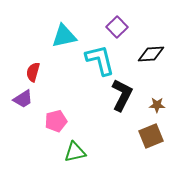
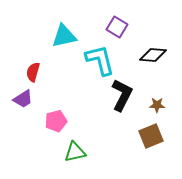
purple square: rotated 15 degrees counterclockwise
black diamond: moved 2 px right, 1 px down; rotated 8 degrees clockwise
